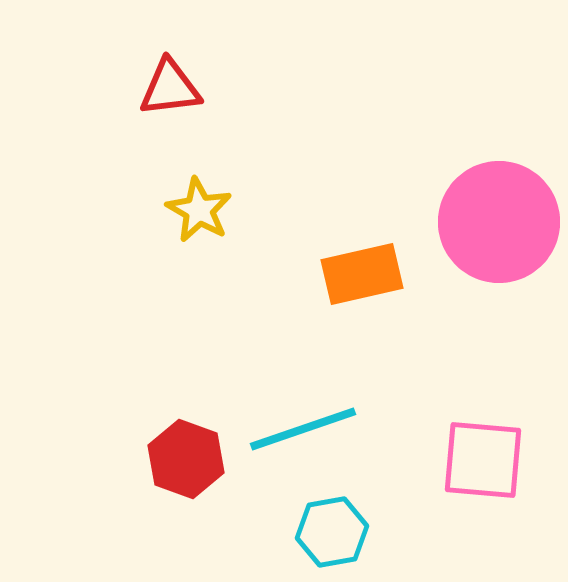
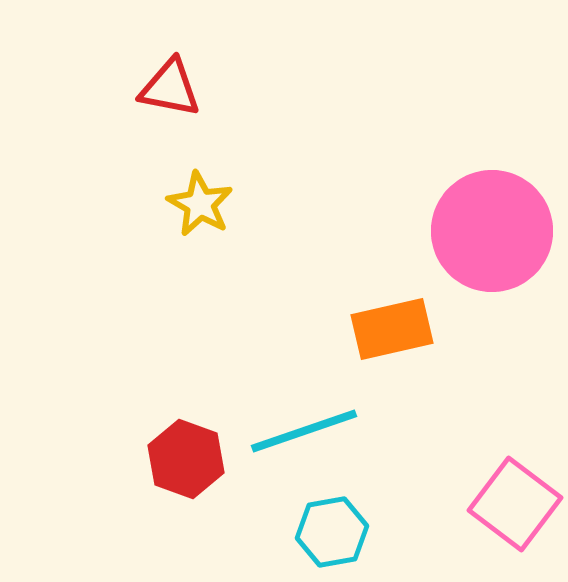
red triangle: rotated 18 degrees clockwise
yellow star: moved 1 px right, 6 px up
pink circle: moved 7 px left, 9 px down
orange rectangle: moved 30 px right, 55 px down
cyan line: moved 1 px right, 2 px down
pink square: moved 32 px right, 44 px down; rotated 32 degrees clockwise
